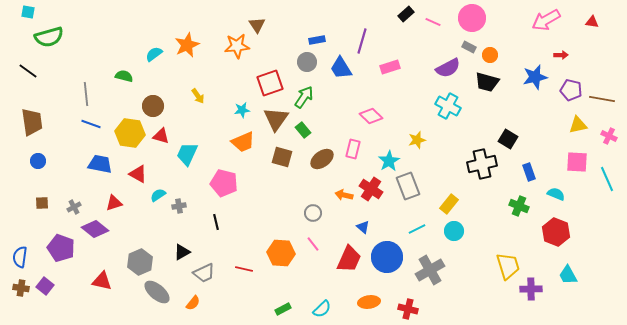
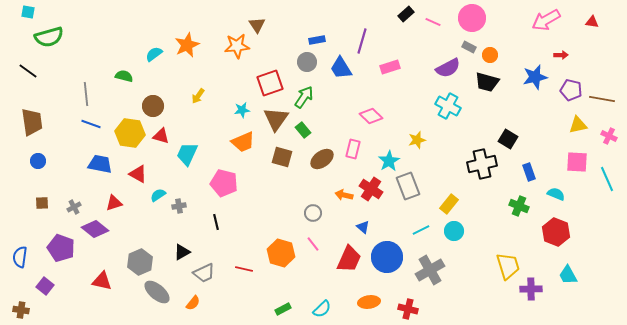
yellow arrow at (198, 96): rotated 70 degrees clockwise
cyan line at (417, 229): moved 4 px right, 1 px down
orange hexagon at (281, 253): rotated 12 degrees clockwise
brown cross at (21, 288): moved 22 px down
